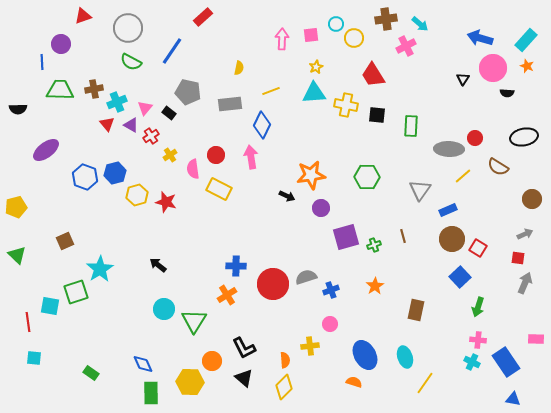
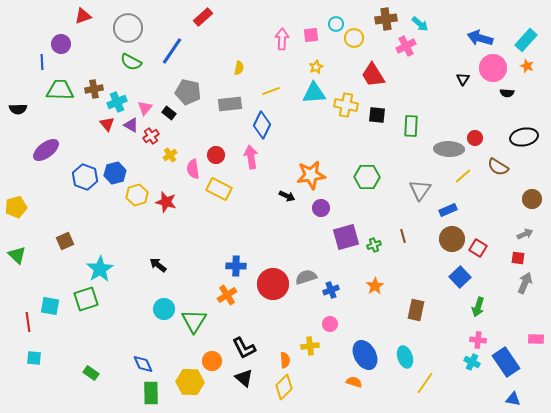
green square at (76, 292): moved 10 px right, 7 px down
